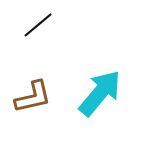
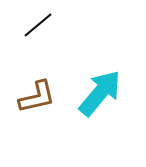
brown L-shape: moved 4 px right
